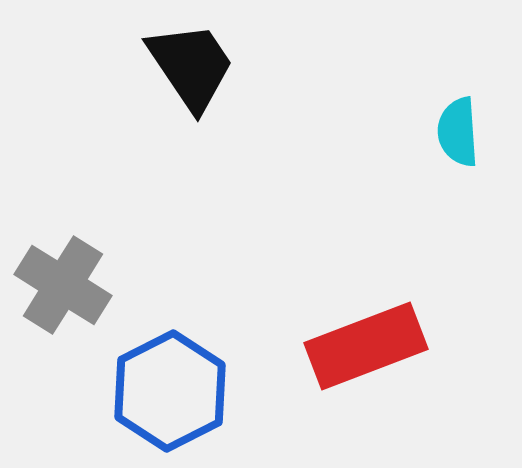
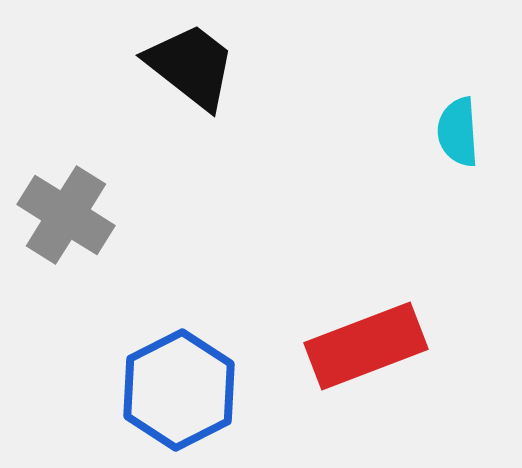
black trapezoid: rotated 18 degrees counterclockwise
gray cross: moved 3 px right, 70 px up
blue hexagon: moved 9 px right, 1 px up
